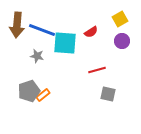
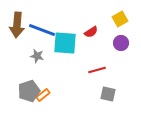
purple circle: moved 1 px left, 2 px down
